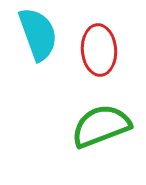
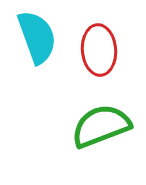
cyan semicircle: moved 1 px left, 3 px down
